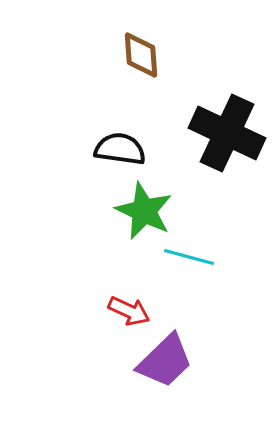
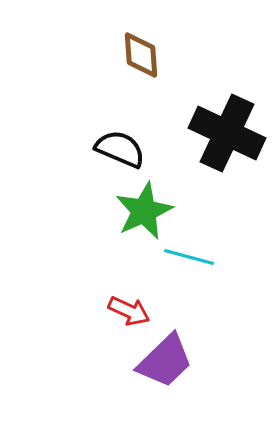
black semicircle: rotated 15 degrees clockwise
green star: rotated 22 degrees clockwise
